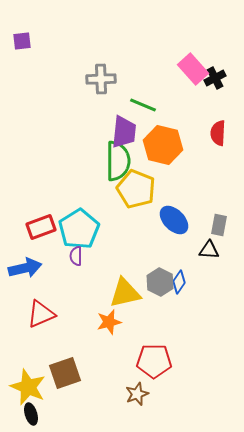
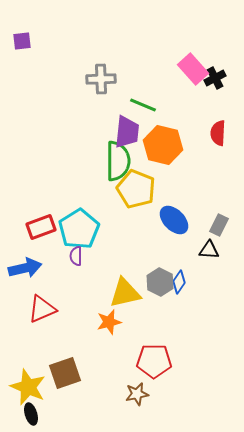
purple trapezoid: moved 3 px right
gray rectangle: rotated 15 degrees clockwise
red triangle: moved 1 px right, 5 px up
brown star: rotated 10 degrees clockwise
